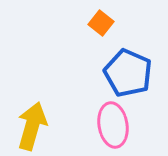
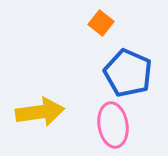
yellow arrow: moved 8 px right, 14 px up; rotated 66 degrees clockwise
